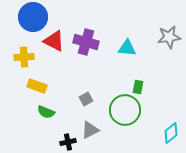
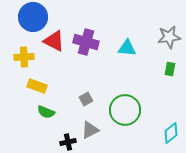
green rectangle: moved 32 px right, 18 px up
